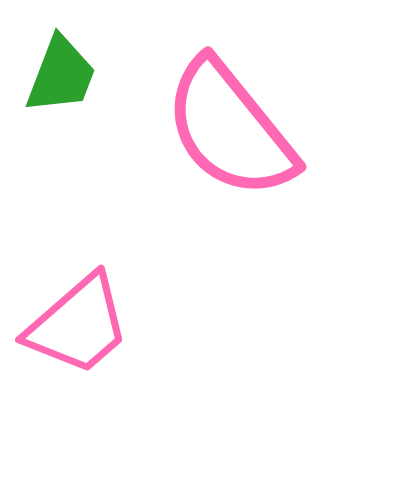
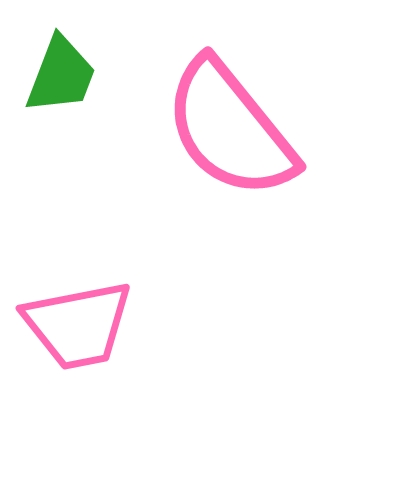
pink trapezoid: rotated 30 degrees clockwise
